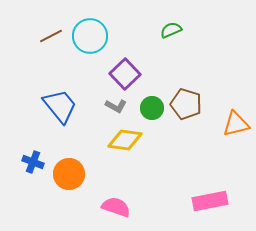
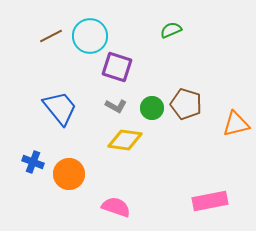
purple square: moved 8 px left, 7 px up; rotated 28 degrees counterclockwise
blue trapezoid: moved 2 px down
